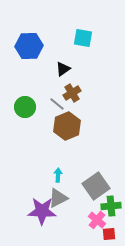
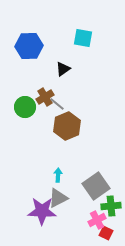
brown cross: moved 27 px left, 4 px down
pink cross: rotated 24 degrees clockwise
red square: moved 3 px left, 1 px up; rotated 32 degrees clockwise
